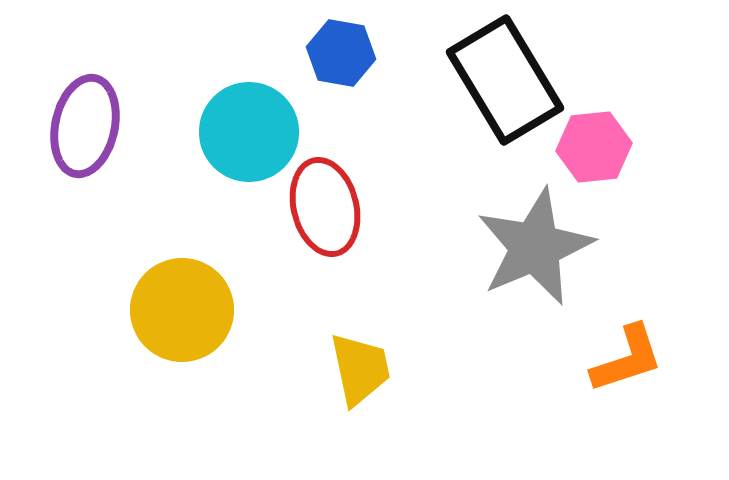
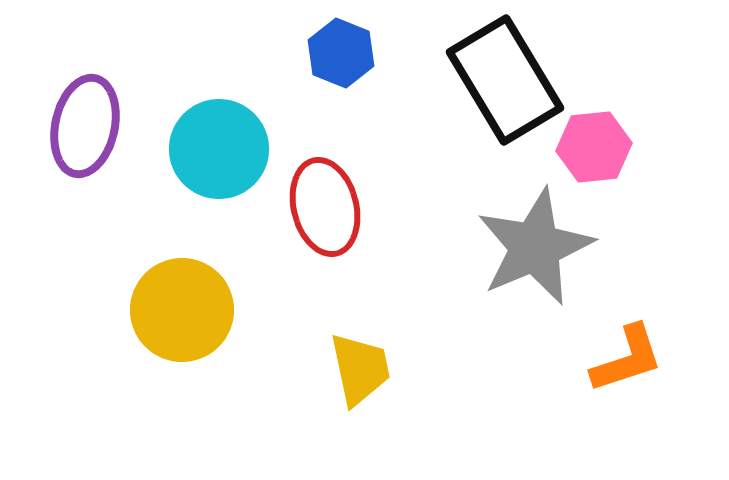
blue hexagon: rotated 12 degrees clockwise
cyan circle: moved 30 px left, 17 px down
